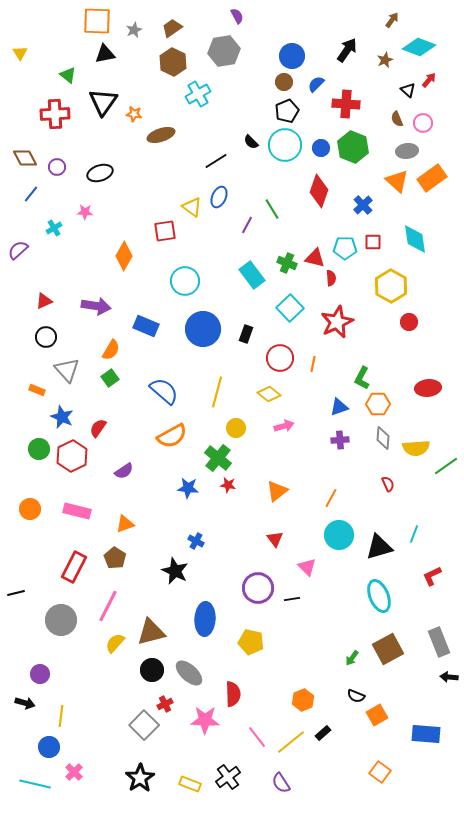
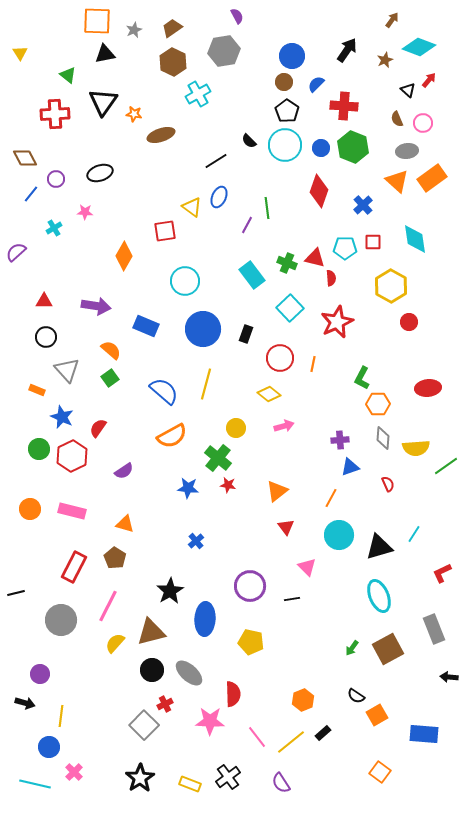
red cross at (346, 104): moved 2 px left, 2 px down
black pentagon at (287, 111): rotated 15 degrees counterclockwise
black semicircle at (251, 142): moved 2 px left, 1 px up
purple circle at (57, 167): moved 1 px left, 12 px down
green line at (272, 209): moved 5 px left, 1 px up; rotated 25 degrees clockwise
purple semicircle at (18, 250): moved 2 px left, 2 px down
red triangle at (44, 301): rotated 24 degrees clockwise
orange semicircle at (111, 350): rotated 80 degrees counterclockwise
yellow line at (217, 392): moved 11 px left, 8 px up
blue triangle at (339, 407): moved 11 px right, 60 px down
pink rectangle at (77, 511): moved 5 px left
orange triangle at (125, 524): rotated 36 degrees clockwise
cyan line at (414, 534): rotated 12 degrees clockwise
red triangle at (275, 539): moved 11 px right, 12 px up
blue cross at (196, 541): rotated 21 degrees clockwise
black star at (175, 571): moved 5 px left, 20 px down; rotated 16 degrees clockwise
red L-shape at (432, 576): moved 10 px right, 3 px up
purple circle at (258, 588): moved 8 px left, 2 px up
gray rectangle at (439, 642): moved 5 px left, 13 px up
green arrow at (352, 658): moved 10 px up
black semicircle at (356, 696): rotated 12 degrees clockwise
pink star at (205, 720): moved 5 px right, 1 px down
blue rectangle at (426, 734): moved 2 px left
